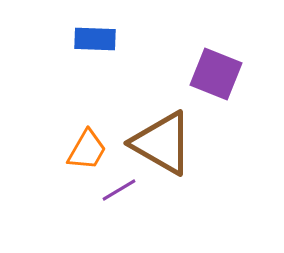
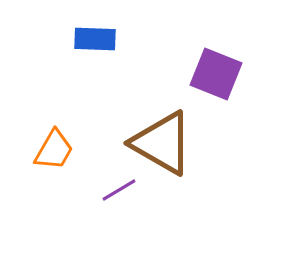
orange trapezoid: moved 33 px left
